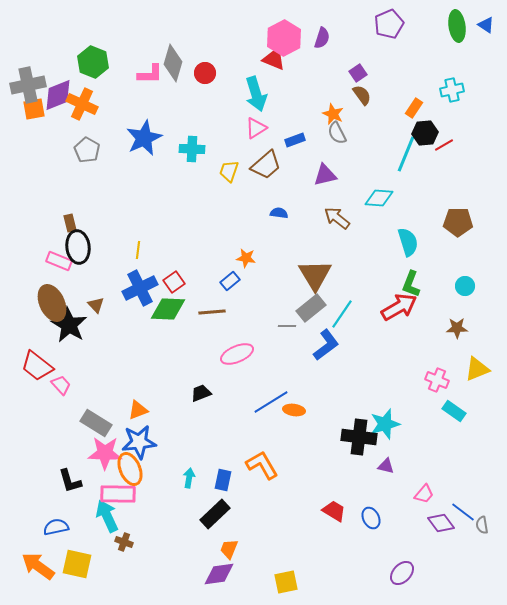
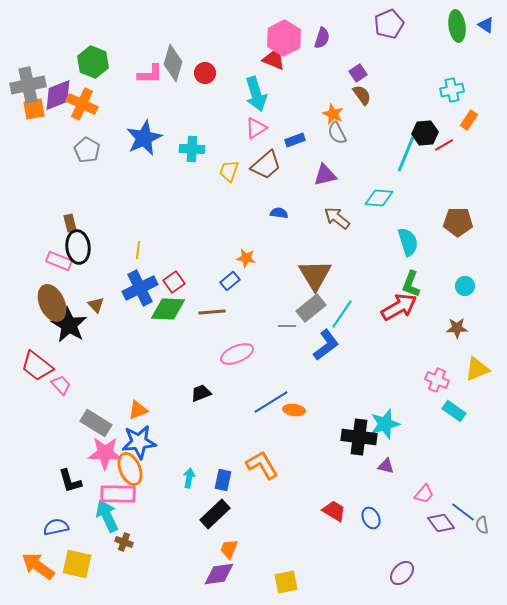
orange rectangle at (414, 108): moved 55 px right, 12 px down
